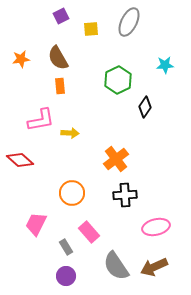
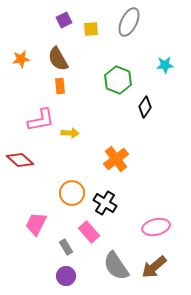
purple square: moved 3 px right, 4 px down
brown semicircle: moved 1 px down
green hexagon: rotated 12 degrees counterclockwise
black cross: moved 20 px left, 8 px down; rotated 35 degrees clockwise
brown arrow: rotated 16 degrees counterclockwise
